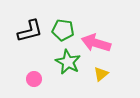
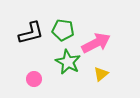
black L-shape: moved 1 px right, 2 px down
pink arrow: rotated 136 degrees clockwise
